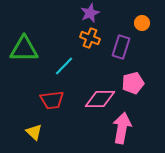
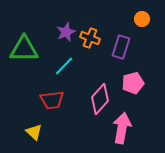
purple star: moved 24 px left, 19 px down
orange circle: moved 4 px up
pink diamond: rotated 48 degrees counterclockwise
